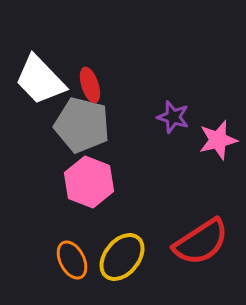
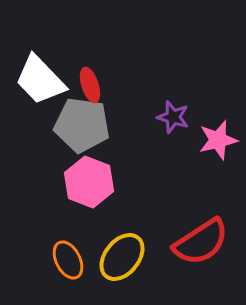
gray pentagon: rotated 6 degrees counterclockwise
orange ellipse: moved 4 px left
